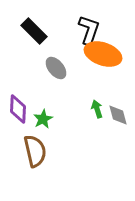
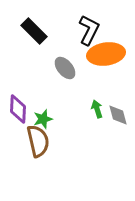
black L-shape: rotated 8 degrees clockwise
orange ellipse: moved 3 px right; rotated 27 degrees counterclockwise
gray ellipse: moved 9 px right
green star: rotated 12 degrees clockwise
brown semicircle: moved 3 px right, 10 px up
